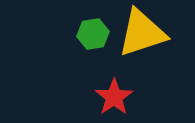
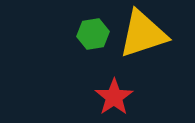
yellow triangle: moved 1 px right, 1 px down
